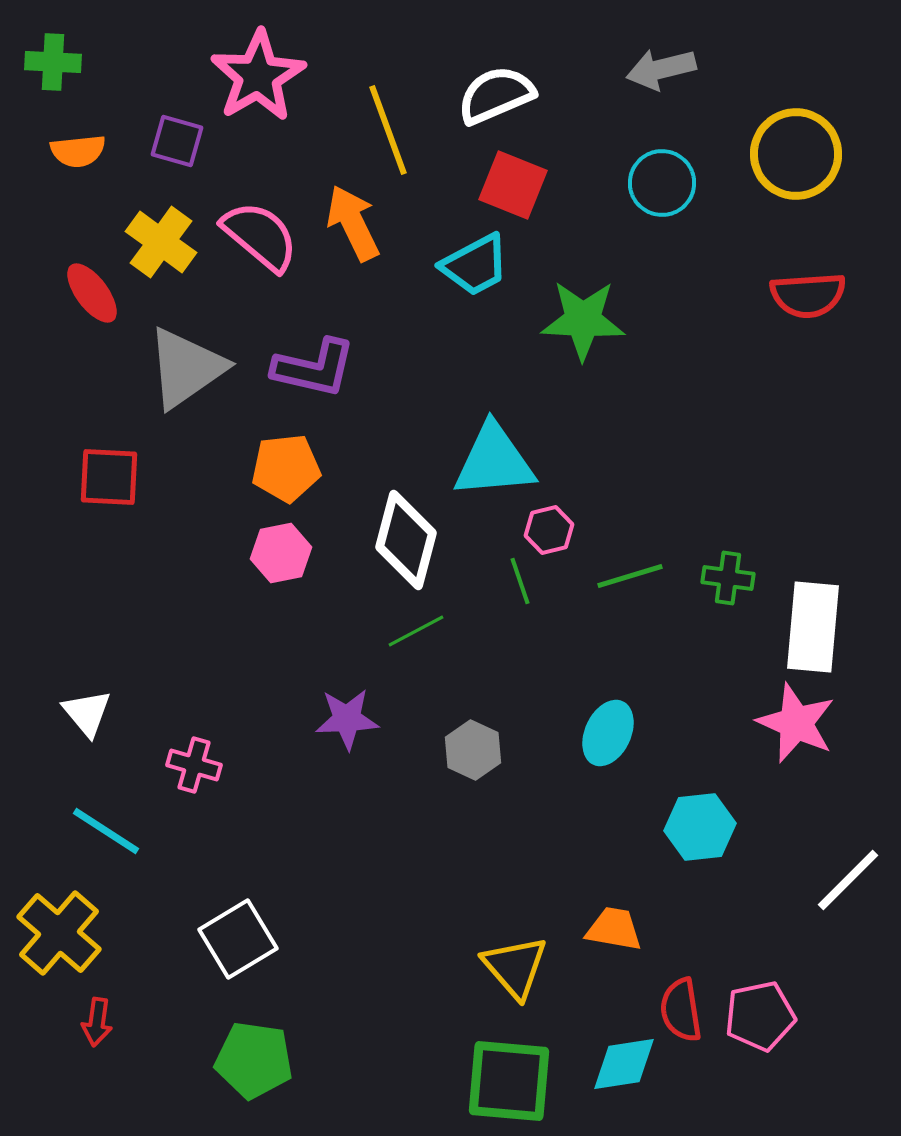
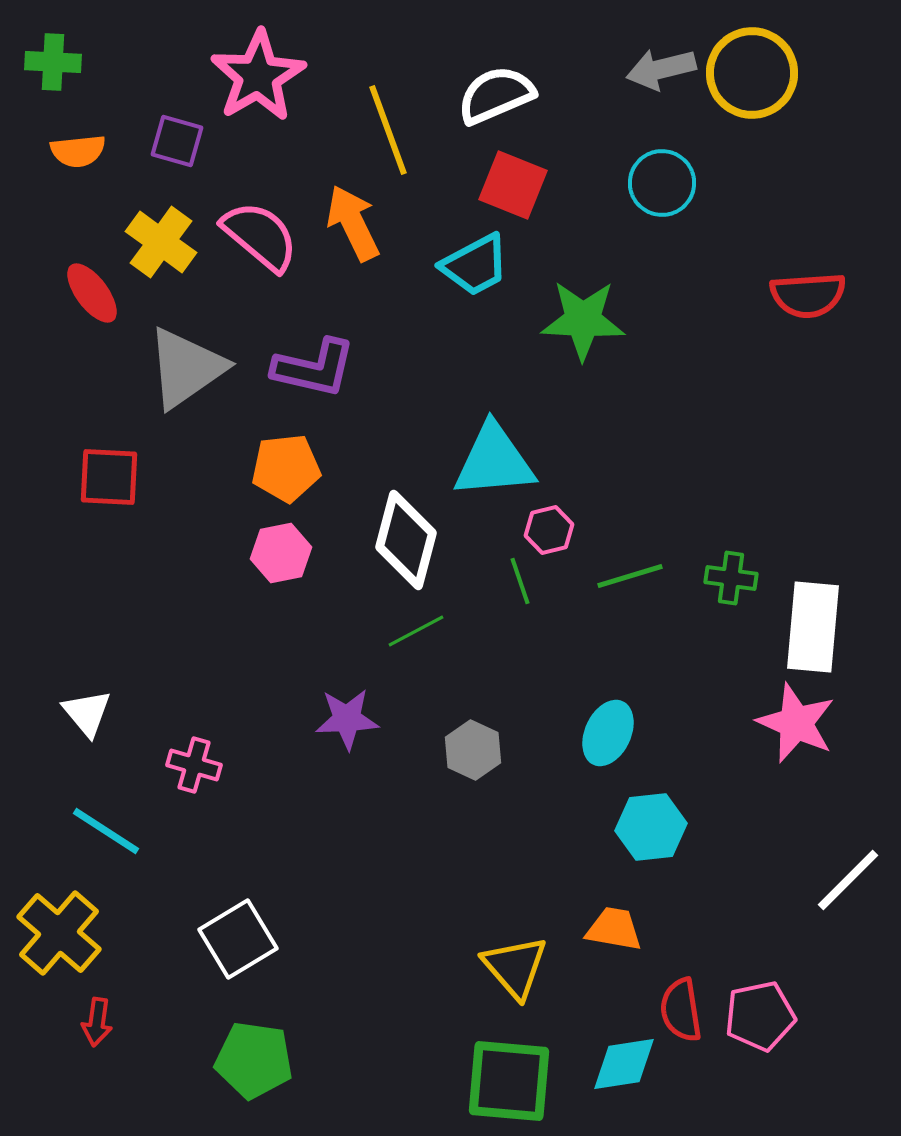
yellow circle at (796, 154): moved 44 px left, 81 px up
green cross at (728, 578): moved 3 px right
cyan hexagon at (700, 827): moved 49 px left
